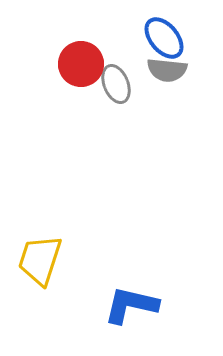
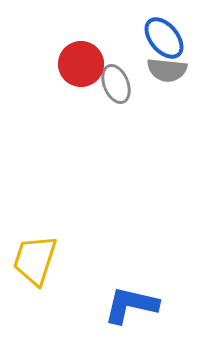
yellow trapezoid: moved 5 px left
